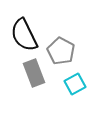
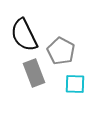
cyan square: rotated 30 degrees clockwise
